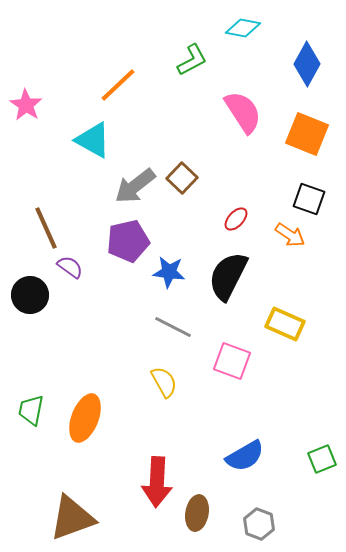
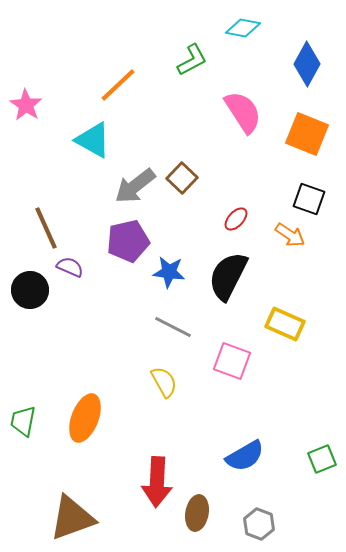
purple semicircle: rotated 12 degrees counterclockwise
black circle: moved 5 px up
green trapezoid: moved 8 px left, 11 px down
